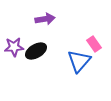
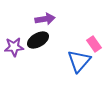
black ellipse: moved 2 px right, 11 px up
